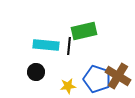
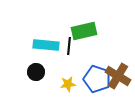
yellow star: moved 2 px up
